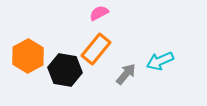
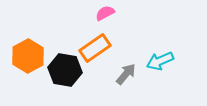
pink semicircle: moved 6 px right
orange rectangle: moved 1 px left, 1 px up; rotated 16 degrees clockwise
